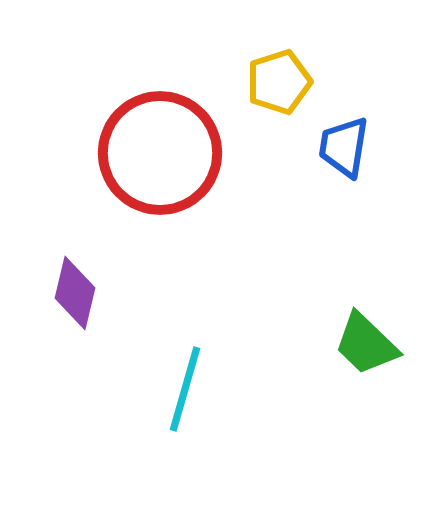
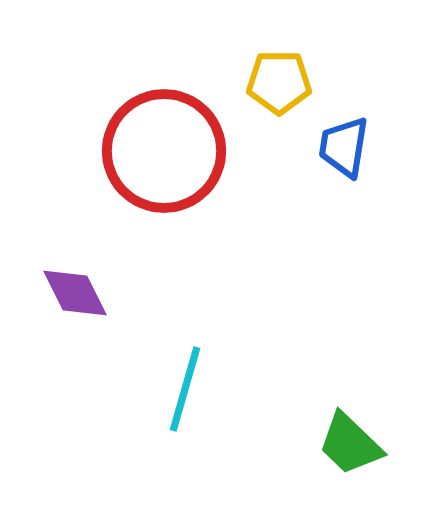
yellow pentagon: rotated 18 degrees clockwise
red circle: moved 4 px right, 2 px up
purple diamond: rotated 40 degrees counterclockwise
green trapezoid: moved 16 px left, 100 px down
